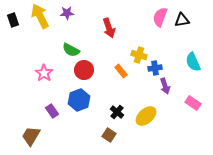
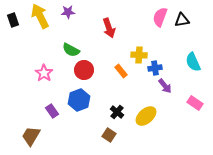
purple star: moved 1 px right, 1 px up
yellow cross: rotated 14 degrees counterclockwise
purple arrow: rotated 21 degrees counterclockwise
pink rectangle: moved 2 px right
